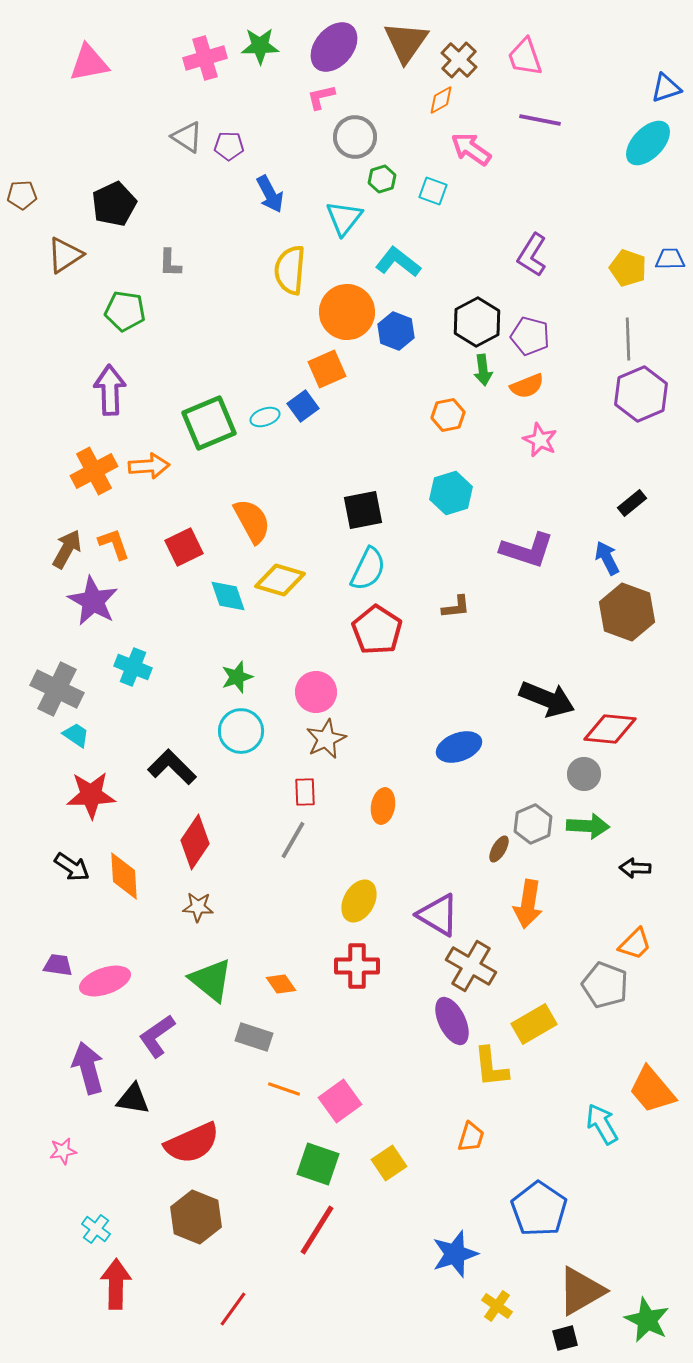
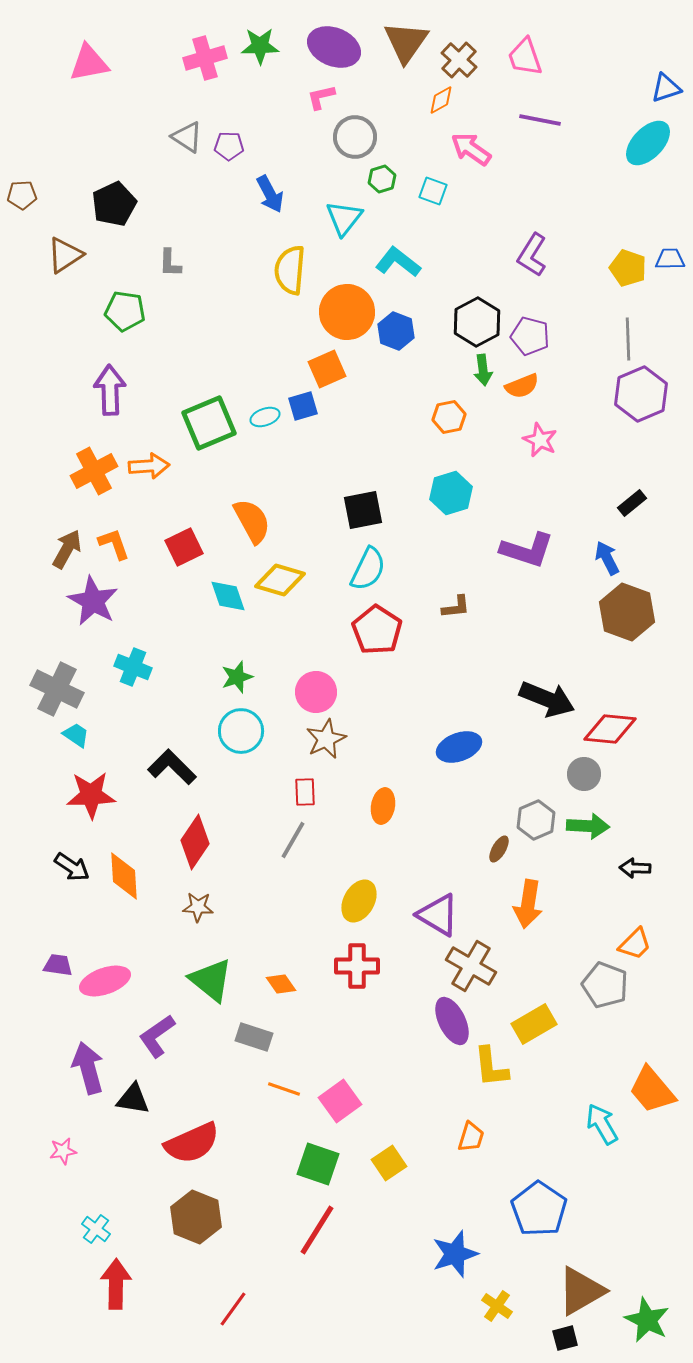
purple ellipse at (334, 47): rotated 72 degrees clockwise
orange semicircle at (527, 386): moved 5 px left
blue square at (303, 406): rotated 20 degrees clockwise
orange hexagon at (448, 415): moved 1 px right, 2 px down
gray hexagon at (533, 824): moved 3 px right, 4 px up
